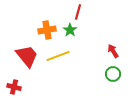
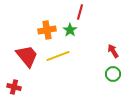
red line: moved 2 px right
